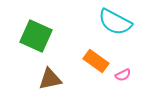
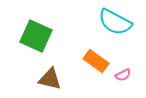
brown triangle: rotated 25 degrees clockwise
